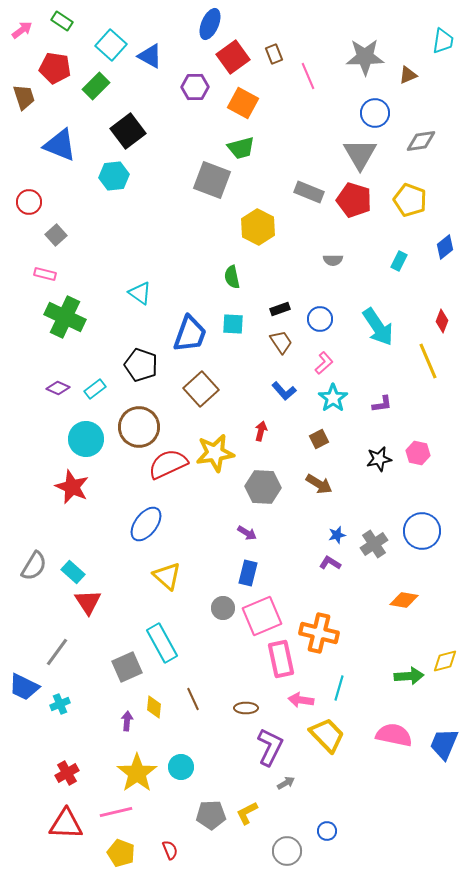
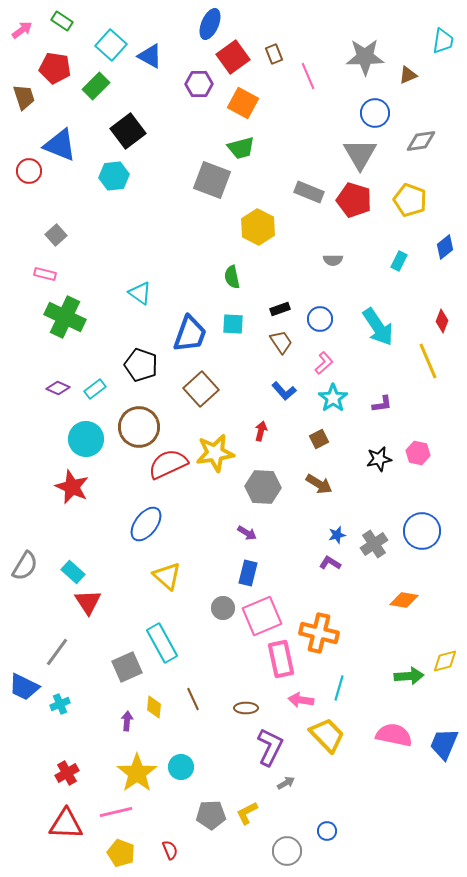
purple hexagon at (195, 87): moved 4 px right, 3 px up
red circle at (29, 202): moved 31 px up
gray semicircle at (34, 566): moved 9 px left
